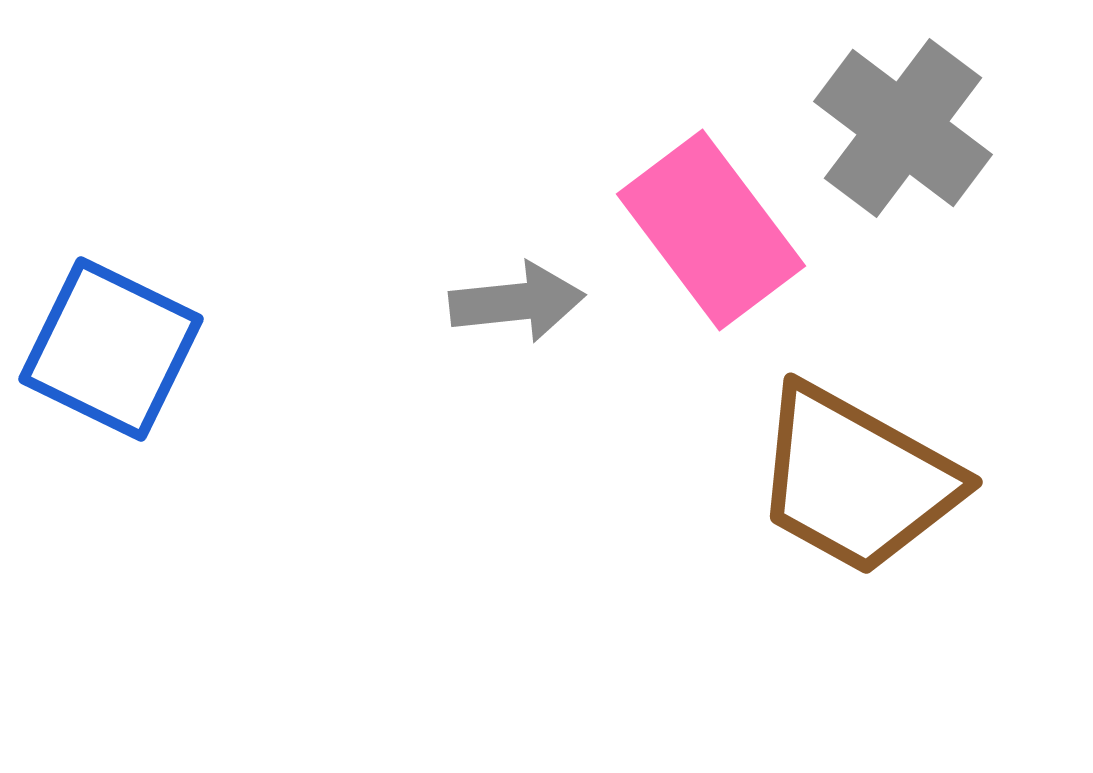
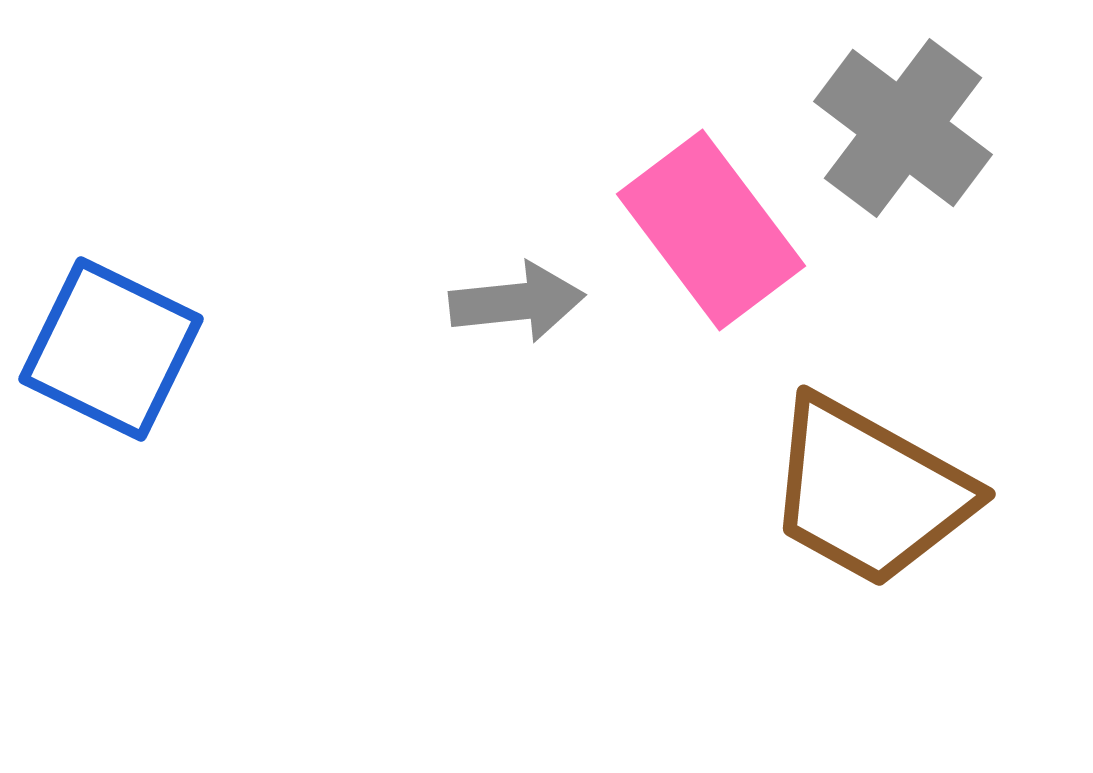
brown trapezoid: moved 13 px right, 12 px down
